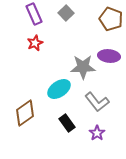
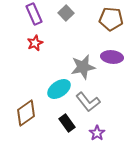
brown pentagon: rotated 15 degrees counterclockwise
purple ellipse: moved 3 px right, 1 px down
gray star: rotated 10 degrees counterclockwise
gray L-shape: moved 9 px left
brown diamond: moved 1 px right
